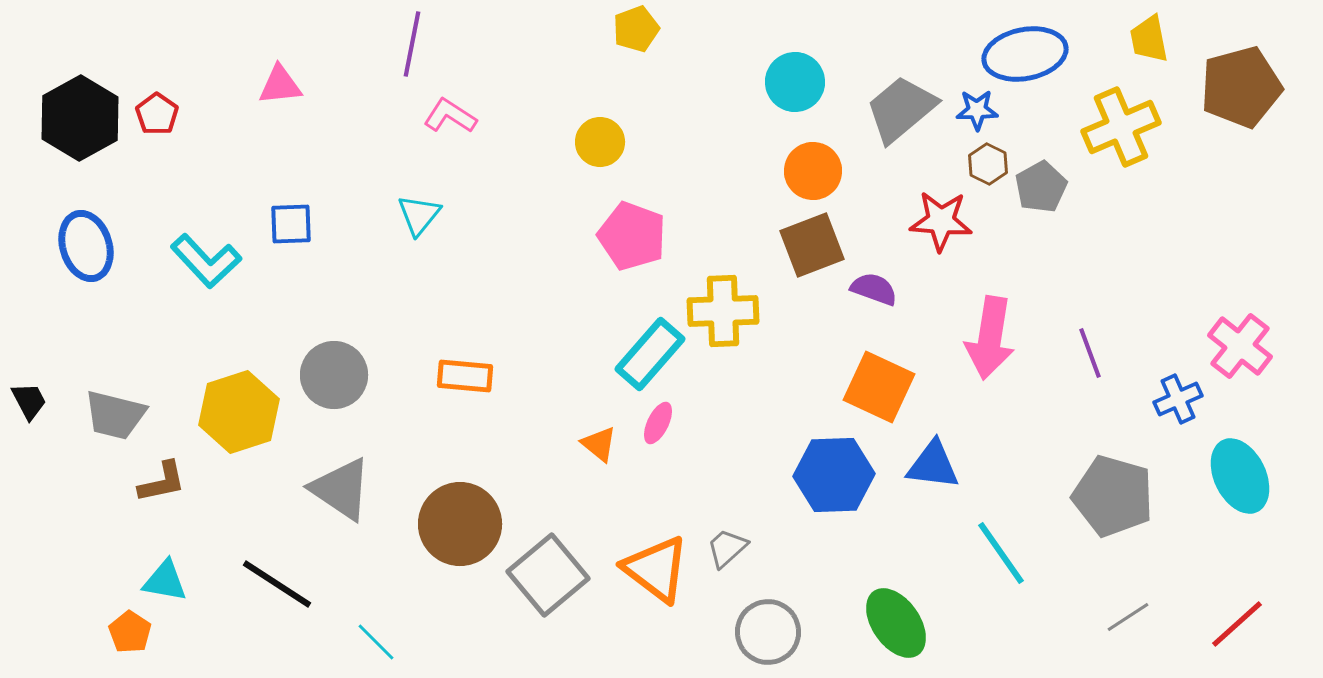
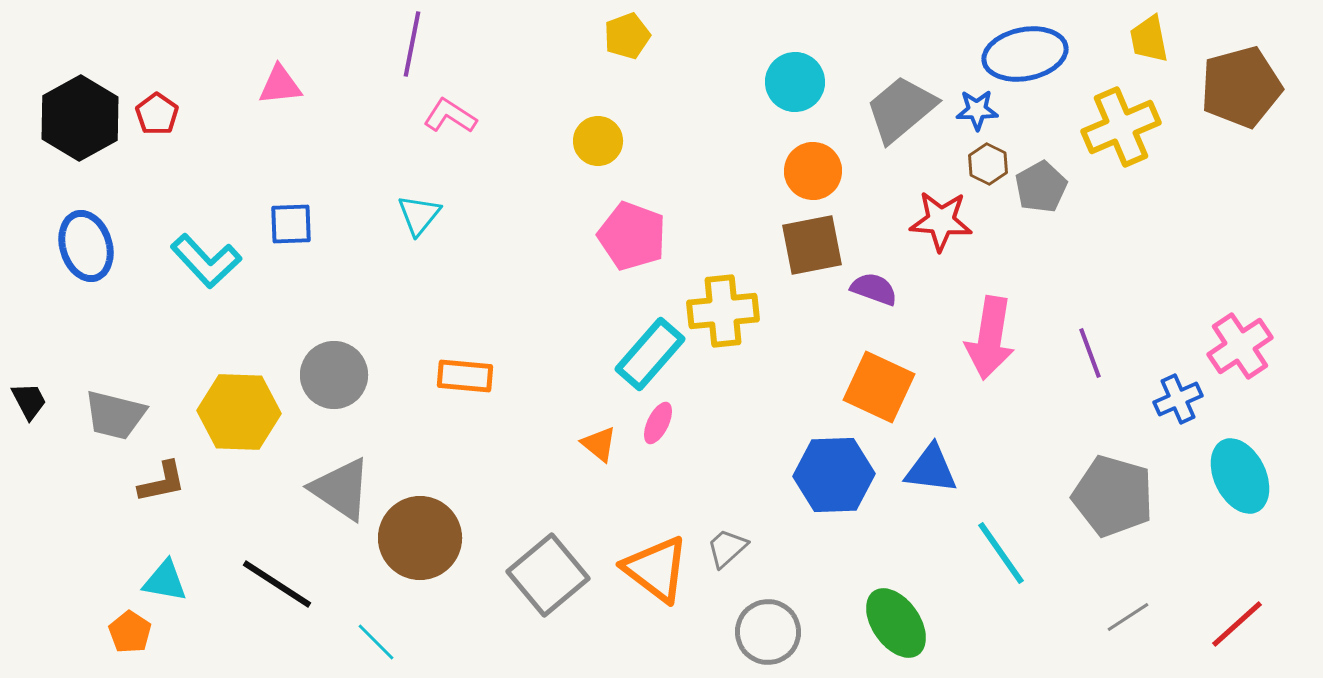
yellow pentagon at (636, 29): moved 9 px left, 7 px down
yellow circle at (600, 142): moved 2 px left, 1 px up
brown square at (812, 245): rotated 10 degrees clockwise
yellow cross at (723, 311): rotated 4 degrees counterclockwise
pink cross at (1240, 346): rotated 18 degrees clockwise
yellow hexagon at (239, 412): rotated 20 degrees clockwise
blue triangle at (933, 465): moved 2 px left, 4 px down
brown circle at (460, 524): moved 40 px left, 14 px down
